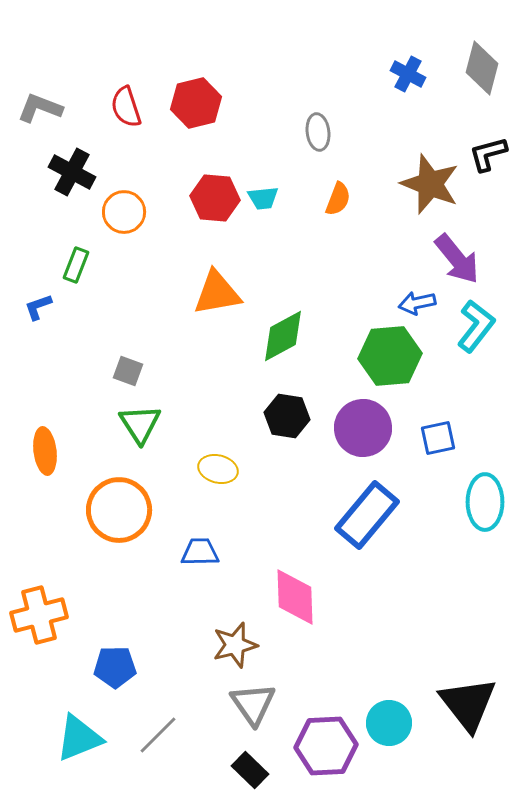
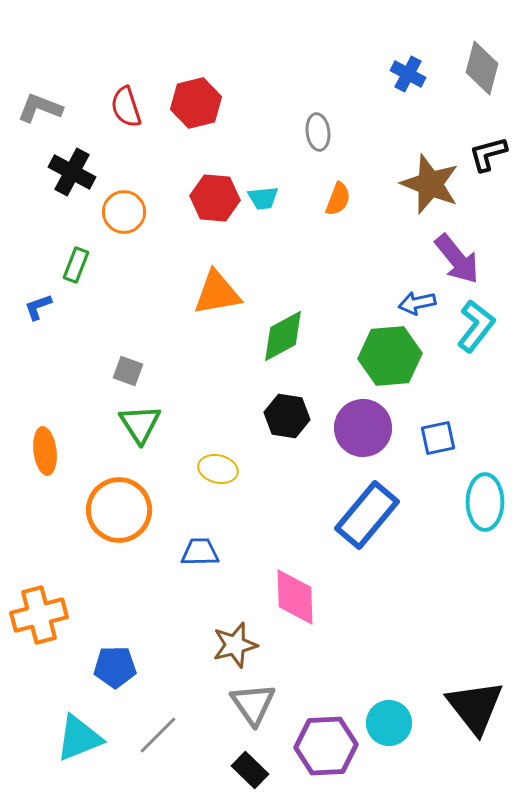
black triangle at (468, 704): moved 7 px right, 3 px down
